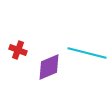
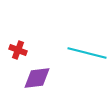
purple diamond: moved 12 px left, 11 px down; rotated 16 degrees clockwise
